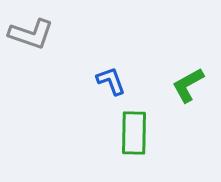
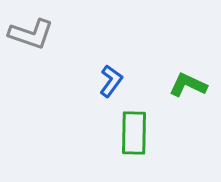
blue L-shape: rotated 56 degrees clockwise
green L-shape: rotated 54 degrees clockwise
